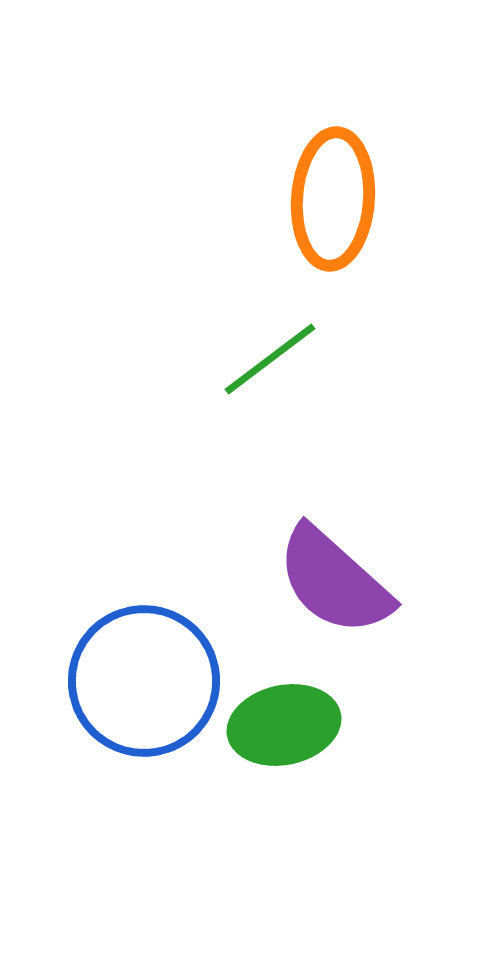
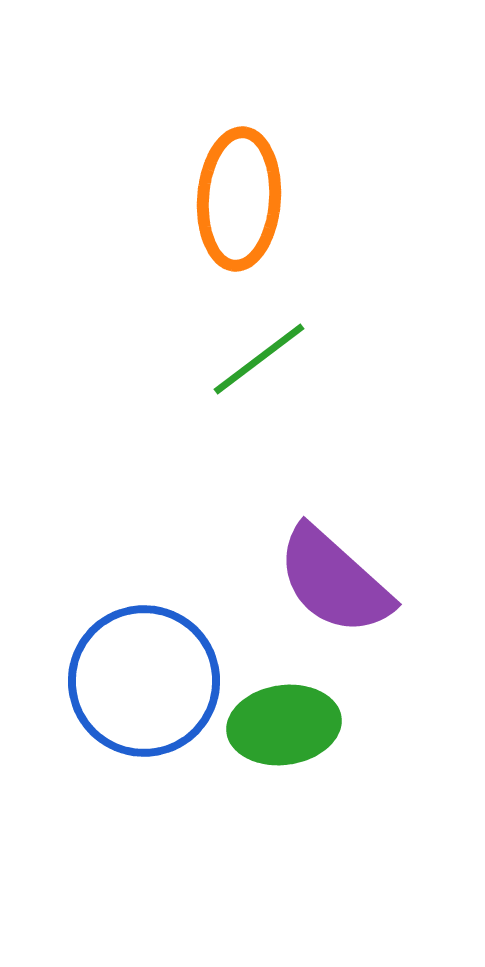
orange ellipse: moved 94 px left
green line: moved 11 px left
green ellipse: rotated 4 degrees clockwise
